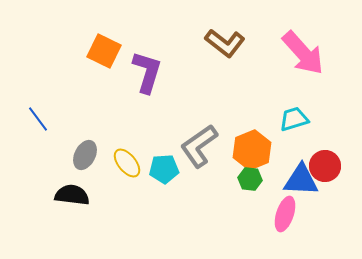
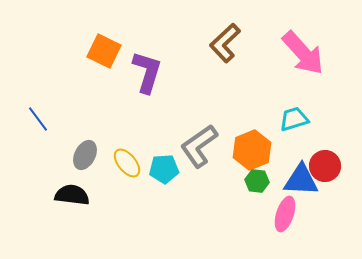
brown L-shape: rotated 99 degrees clockwise
green hexagon: moved 7 px right, 2 px down
